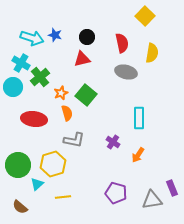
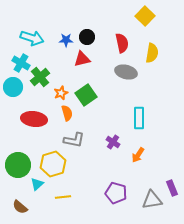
blue star: moved 11 px right, 5 px down; rotated 16 degrees counterclockwise
green square: rotated 15 degrees clockwise
